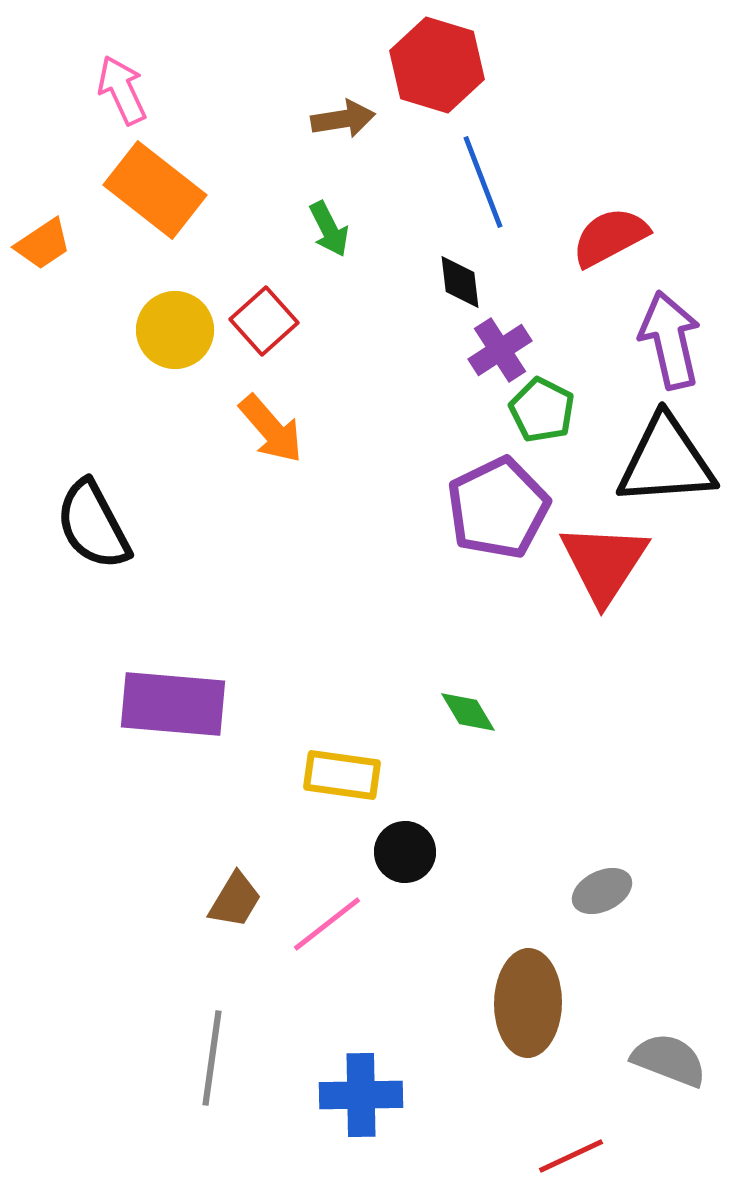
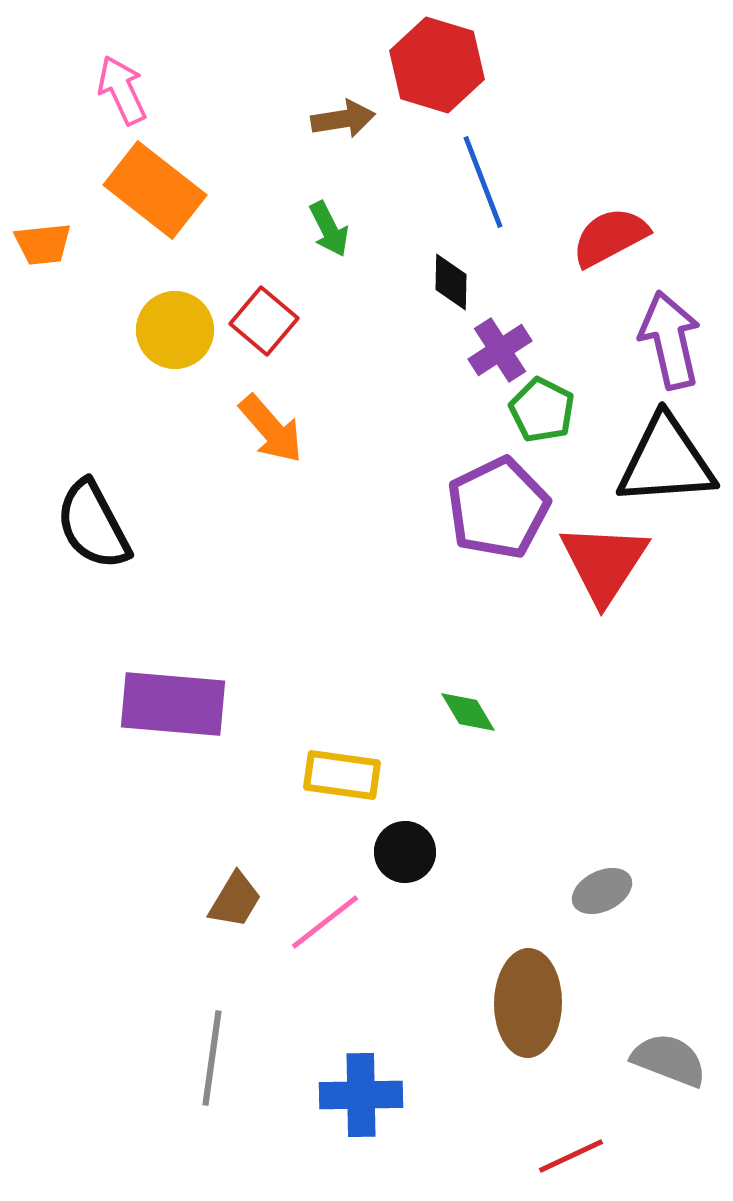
orange trapezoid: rotated 28 degrees clockwise
black diamond: moved 9 px left; rotated 8 degrees clockwise
red square: rotated 8 degrees counterclockwise
pink line: moved 2 px left, 2 px up
